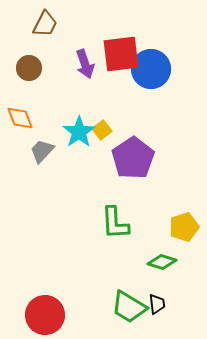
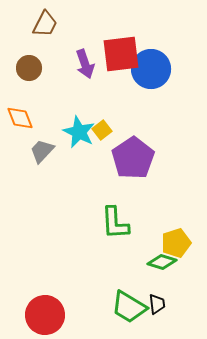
cyan star: rotated 12 degrees counterclockwise
yellow pentagon: moved 8 px left, 16 px down
